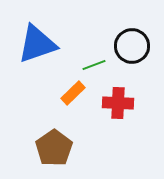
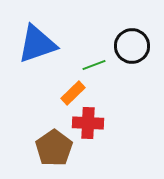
red cross: moved 30 px left, 20 px down
